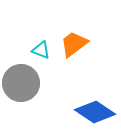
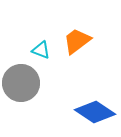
orange trapezoid: moved 3 px right, 3 px up
